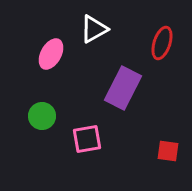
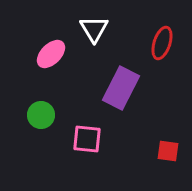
white triangle: rotated 32 degrees counterclockwise
pink ellipse: rotated 16 degrees clockwise
purple rectangle: moved 2 px left
green circle: moved 1 px left, 1 px up
pink square: rotated 16 degrees clockwise
